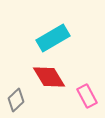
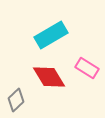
cyan rectangle: moved 2 px left, 3 px up
pink rectangle: moved 28 px up; rotated 30 degrees counterclockwise
